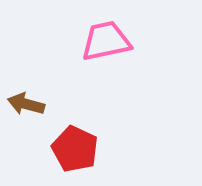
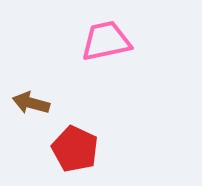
brown arrow: moved 5 px right, 1 px up
